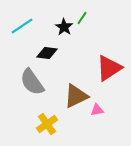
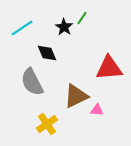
cyan line: moved 2 px down
black diamond: rotated 60 degrees clockwise
red triangle: rotated 28 degrees clockwise
gray semicircle: rotated 8 degrees clockwise
pink triangle: rotated 16 degrees clockwise
